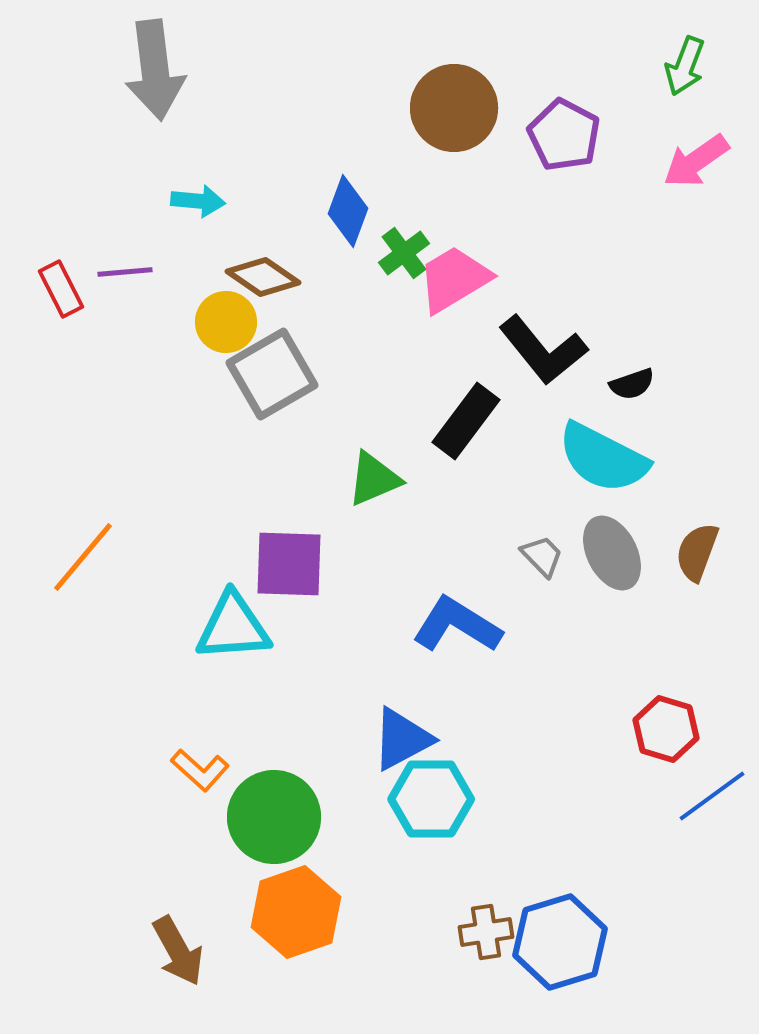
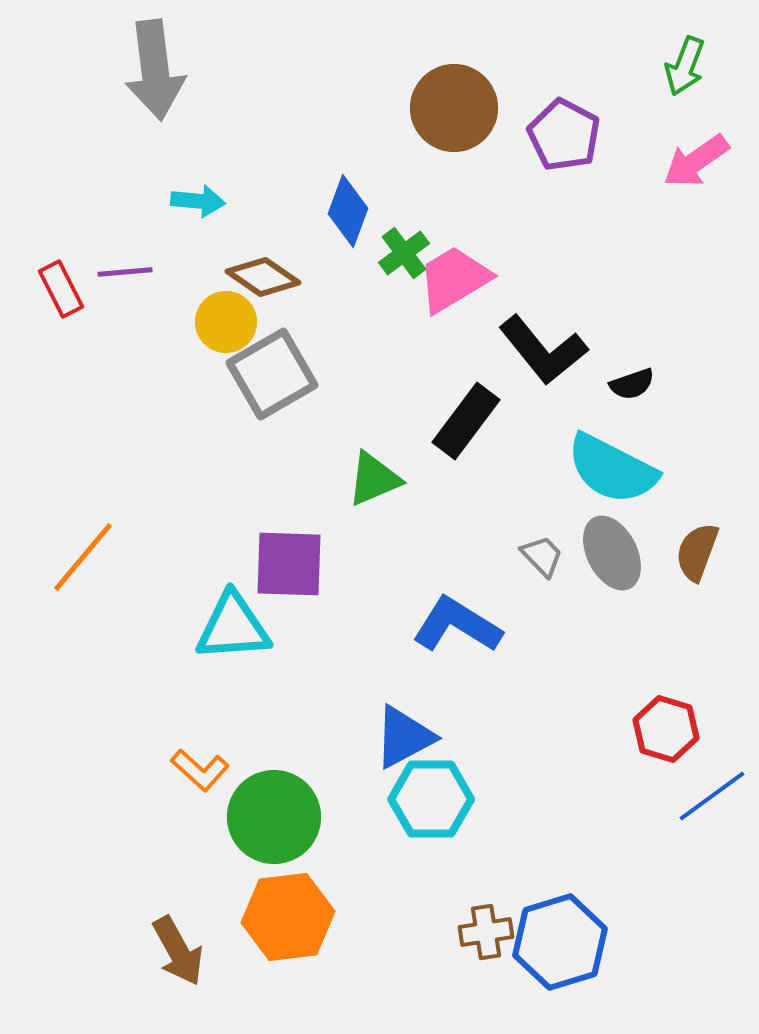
cyan semicircle: moved 9 px right, 11 px down
blue triangle: moved 2 px right, 2 px up
orange hexagon: moved 8 px left, 5 px down; rotated 12 degrees clockwise
